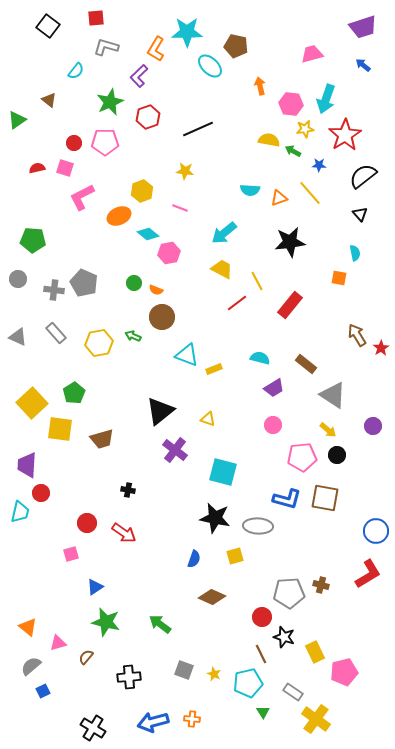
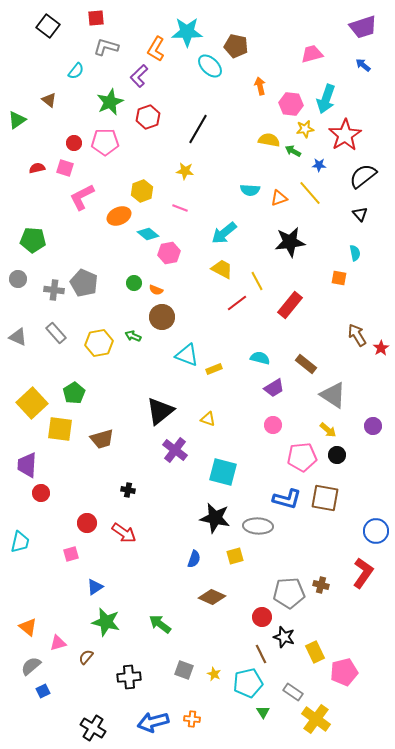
black line at (198, 129): rotated 36 degrees counterclockwise
cyan trapezoid at (20, 512): moved 30 px down
red L-shape at (368, 574): moved 5 px left, 1 px up; rotated 24 degrees counterclockwise
